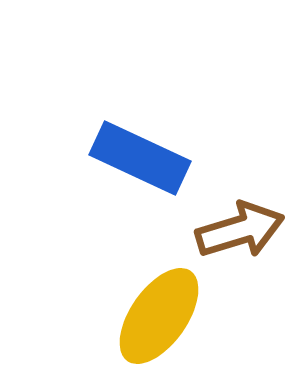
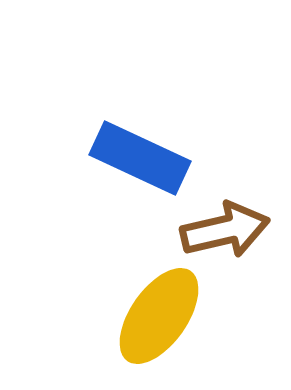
brown arrow: moved 15 px left; rotated 4 degrees clockwise
